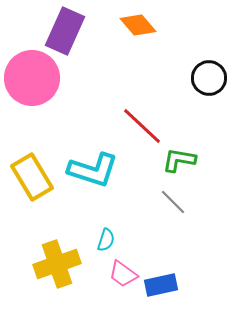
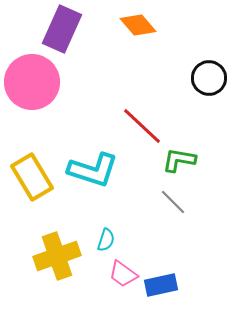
purple rectangle: moved 3 px left, 2 px up
pink circle: moved 4 px down
yellow cross: moved 8 px up
